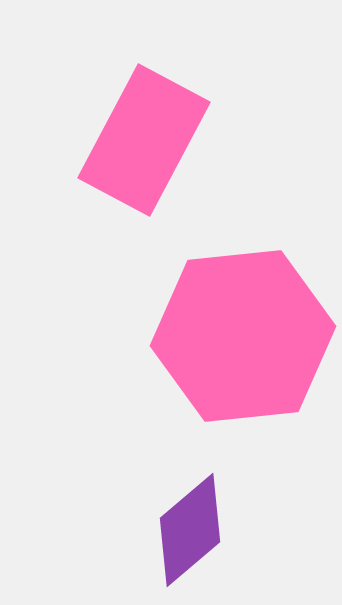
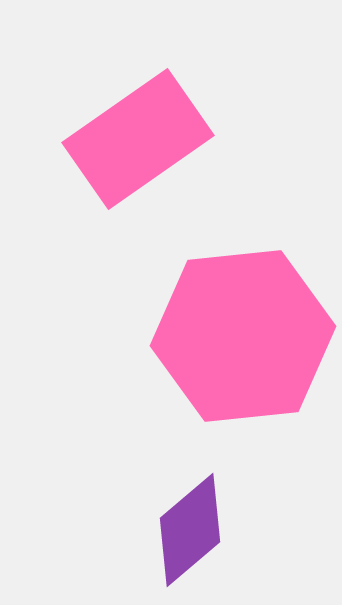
pink rectangle: moved 6 px left, 1 px up; rotated 27 degrees clockwise
